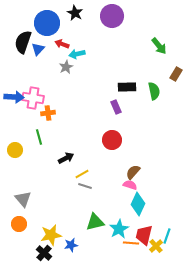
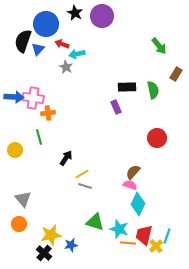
purple circle: moved 10 px left
blue circle: moved 1 px left, 1 px down
black semicircle: moved 1 px up
gray star: rotated 16 degrees counterclockwise
green semicircle: moved 1 px left, 1 px up
red circle: moved 45 px right, 2 px up
black arrow: rotated 28 degrees counterclockwise
green triangle: rotated 30 degrees clockwise
cyan star: rotated 24 degrees counterclockwise
orange line: moved 3 px left
